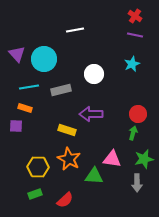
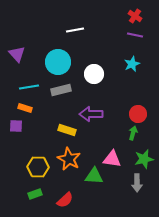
cyan circle: moved 14 px right, 3 px down
